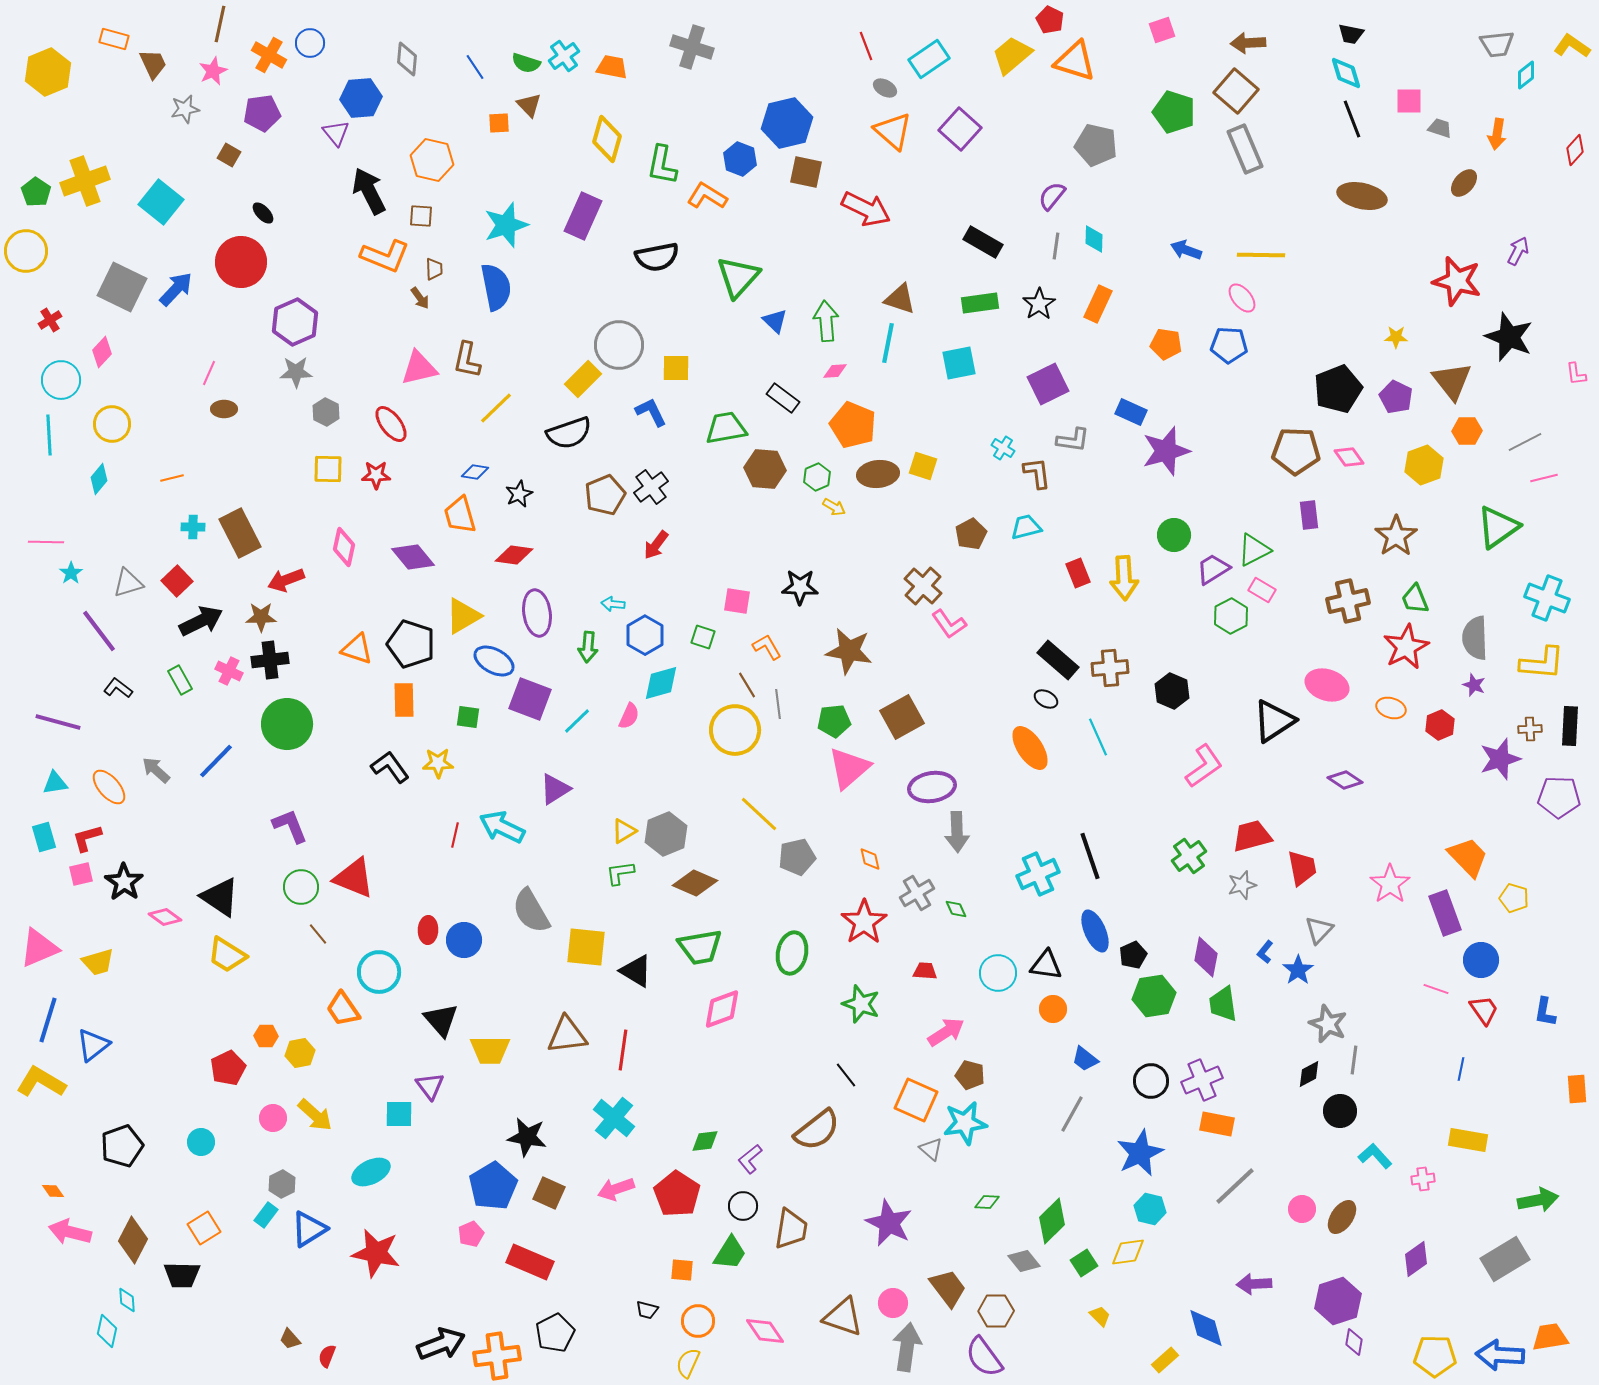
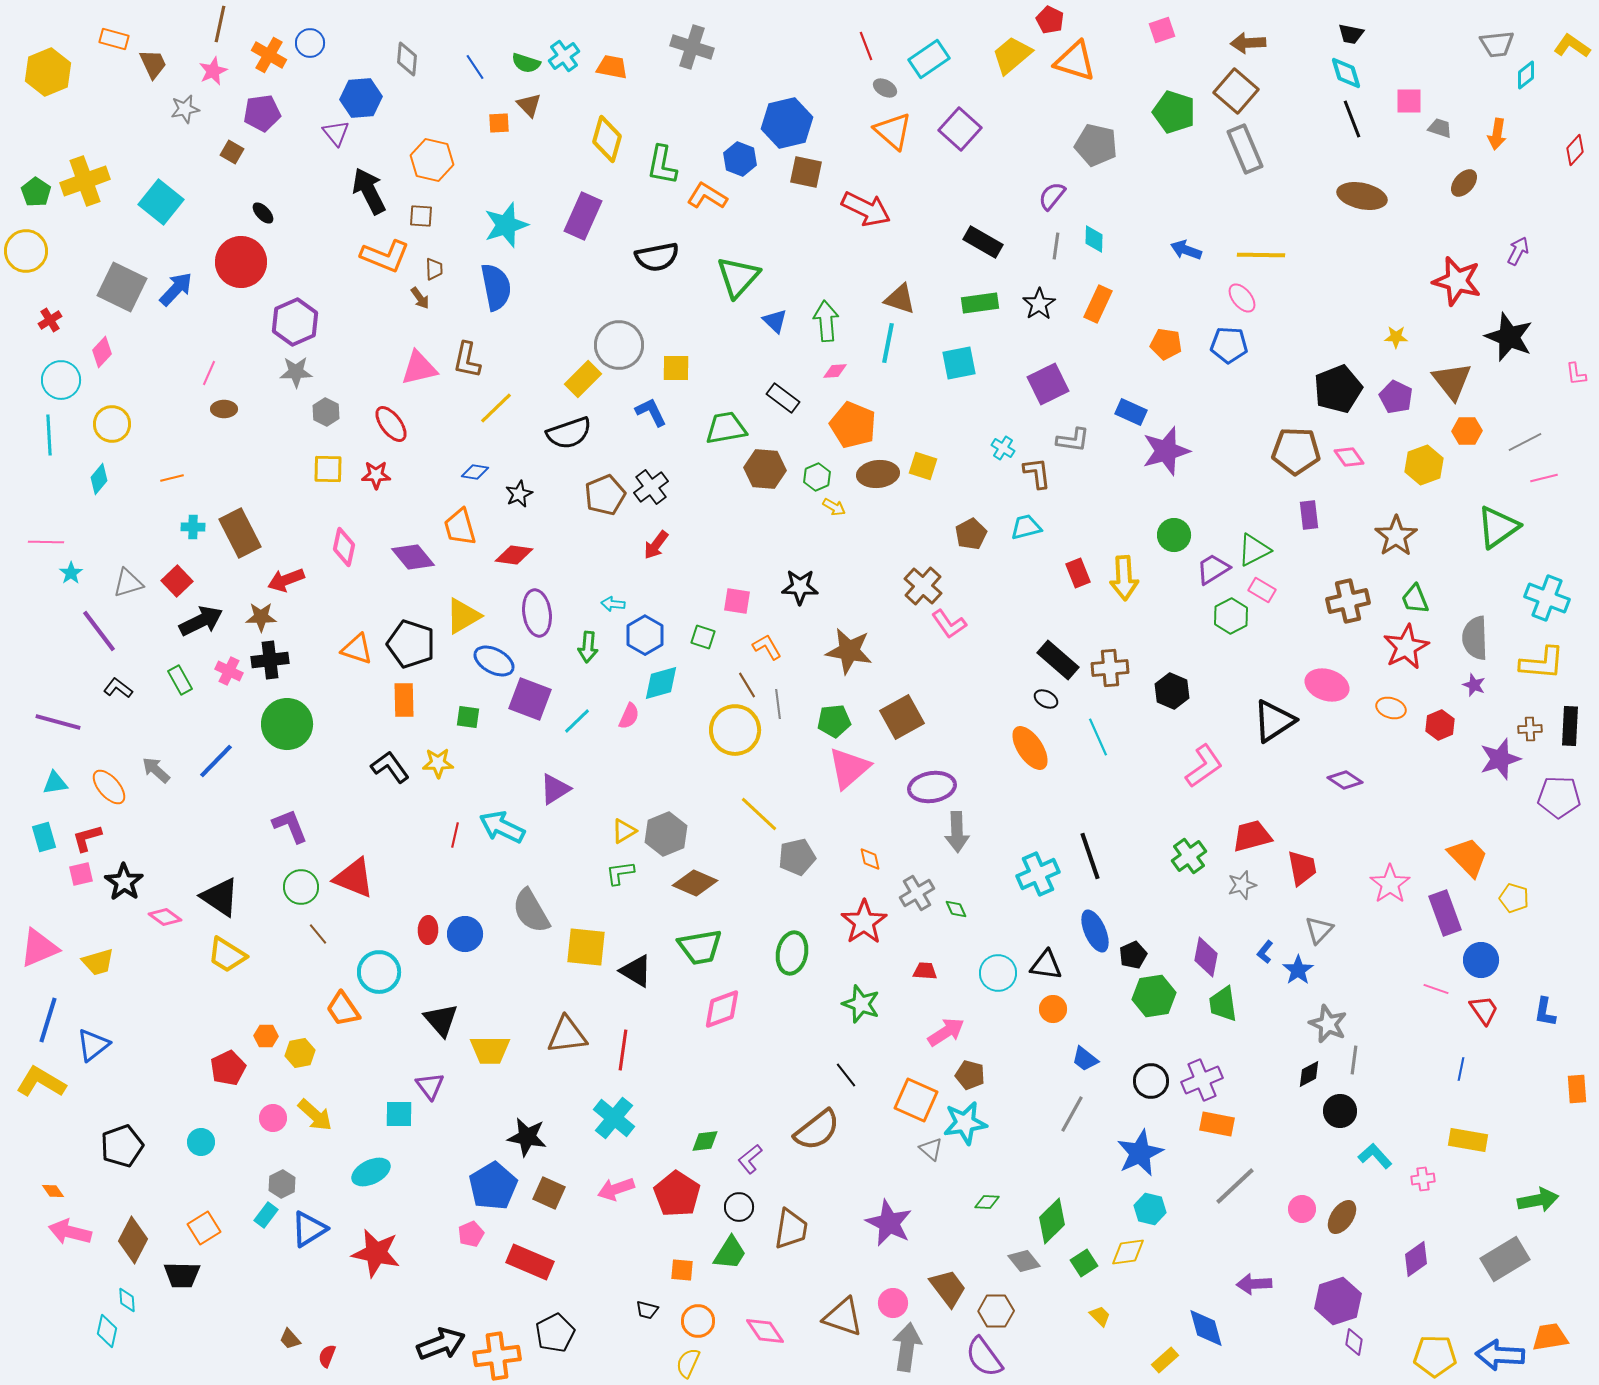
brown square at (229, 155): moved 3 px right, 3 px up
orange trapezoid at (460, 515): moved 12 px down
blue circle at (464, 940): moved 1 px right, 6 px up
black circle at (743, 1206): moved 4 px left, 1 px down
